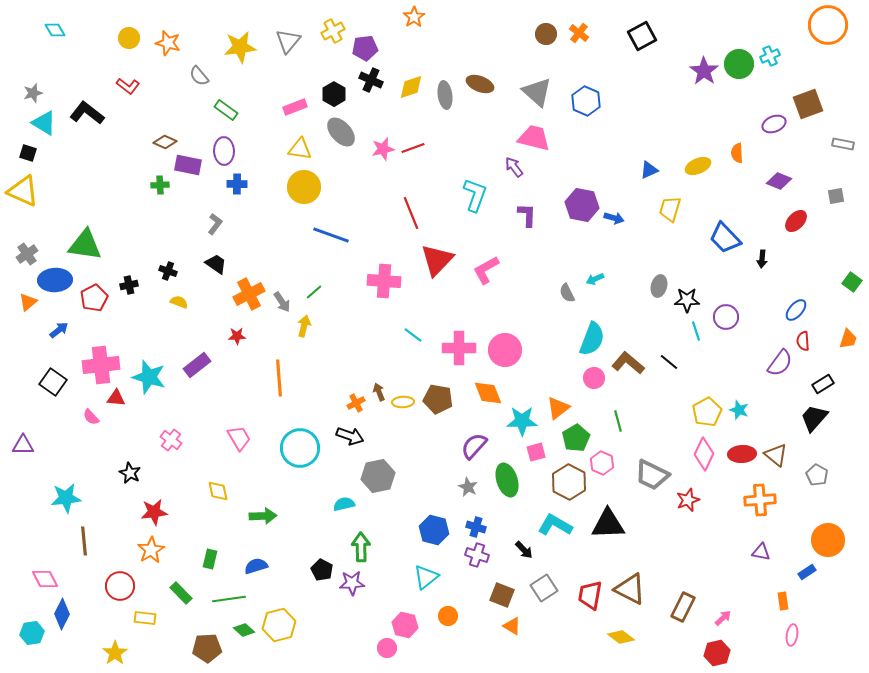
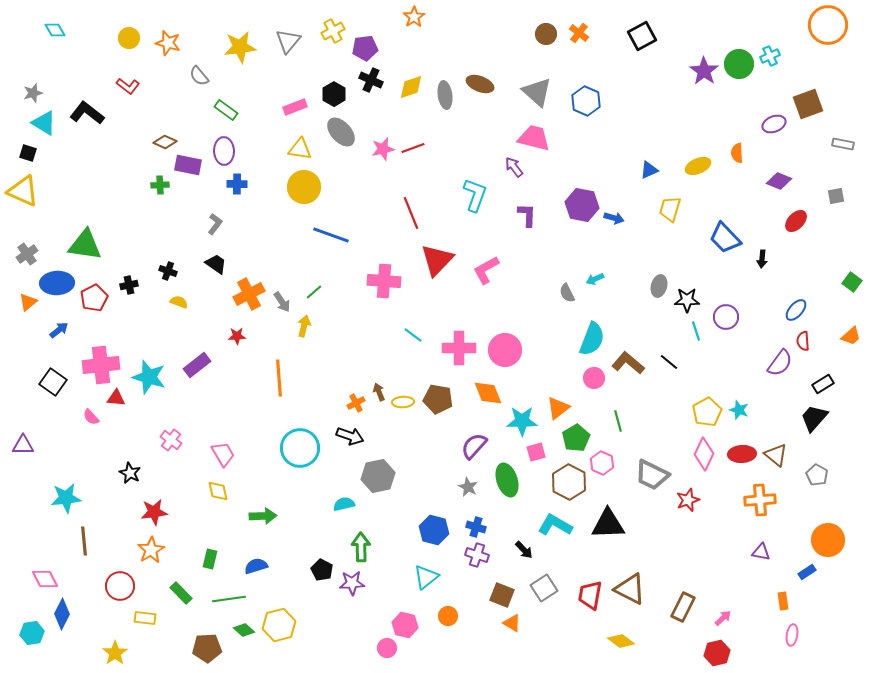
blue ellipse at (55, 280): moved 2 px right, 3 px down
orange trapezoid at (848, 339): moved 3 px right, 3 px up; rotated 30 degrees clockwise
pink trapezoid at (239, 438): moved 16 px left, 16 px down
orange triangle at (512, 626): moved 3 px up
yellow diamond at (621, 637): moved 4 px down
